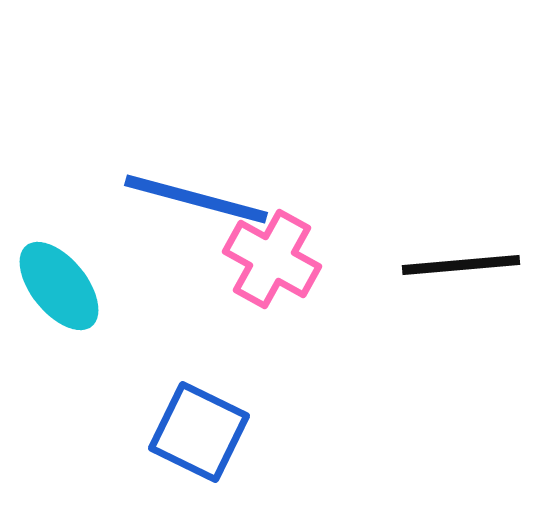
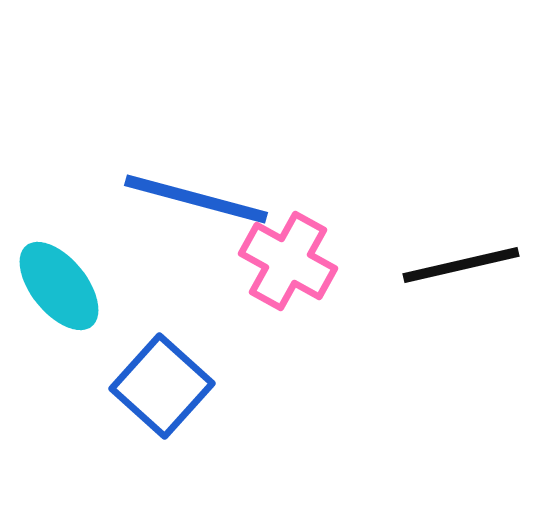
pink cross: moved 16 px right, 2 px down
black line: rotated 8 degrees counterclockwise
blue square: moved 37 px left, 46 px up; rotated 16 degrees clockwise
